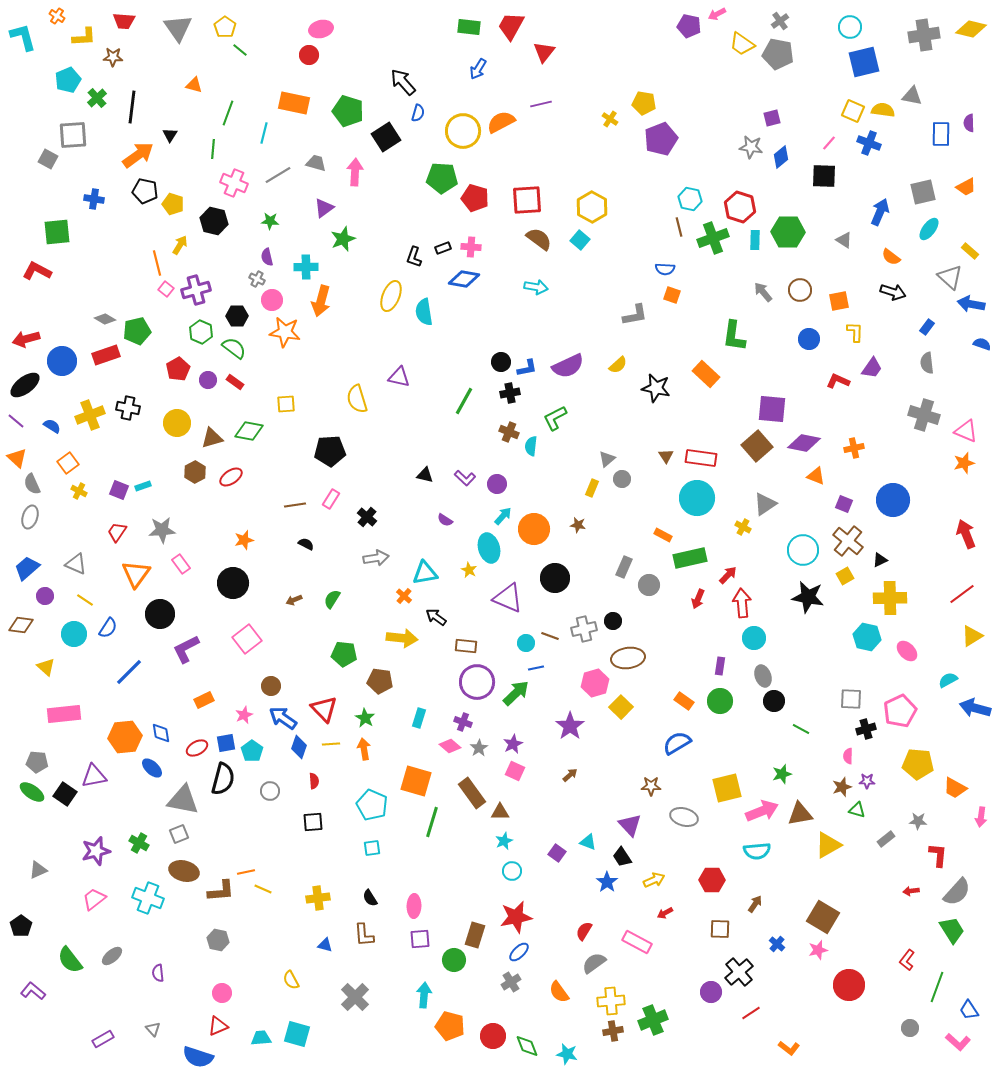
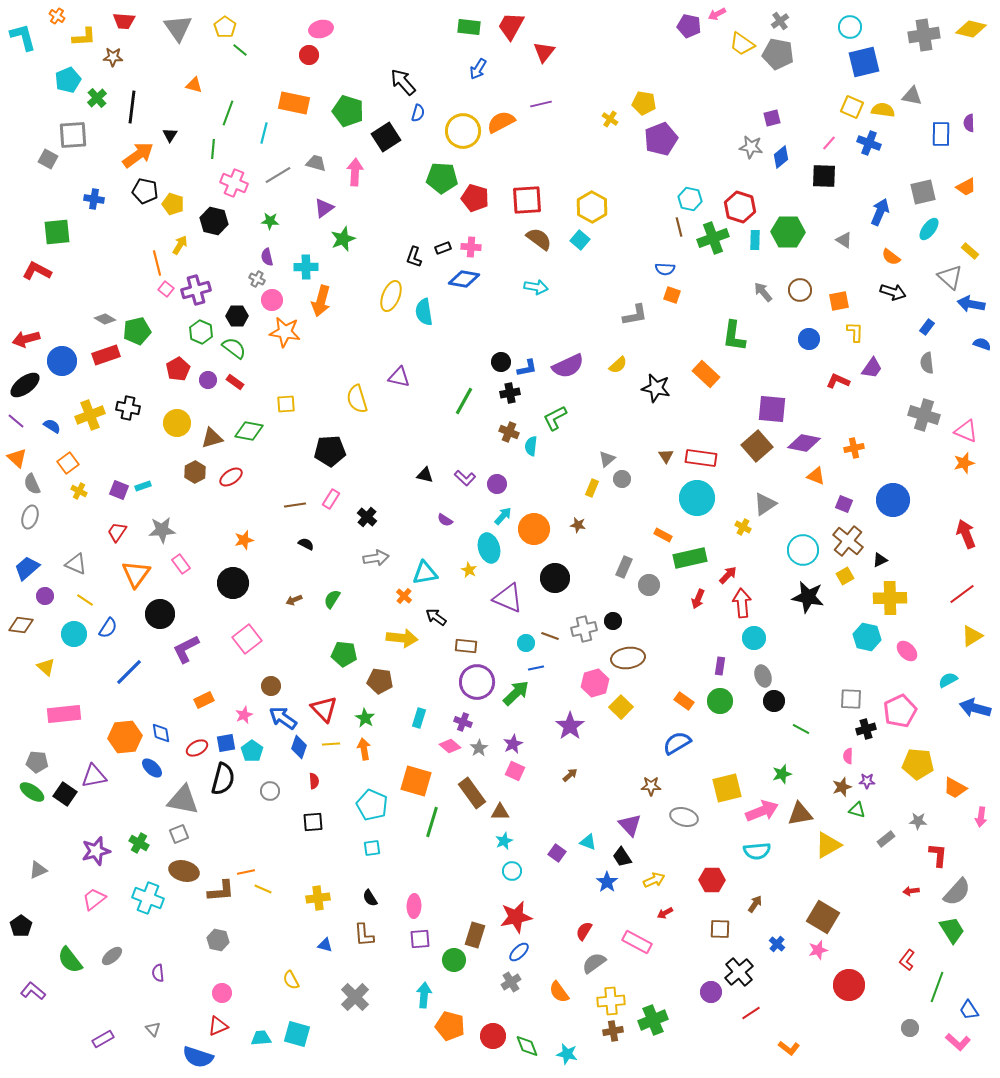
yellow square at (853, 111): moved 1 px left, 4 px up
